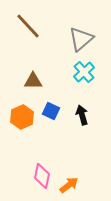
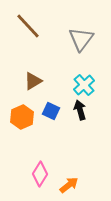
gray triangle: rotated 12 degrees counterclockwise
cyan cross: moved 13 px down
brown triangle: rotated 30 degrees counterclockwise
black arrow: moved 2 px left, 5 px up
pink diamond: moved 2 px left, 2 px up; rotated 20 degrees clockwise
